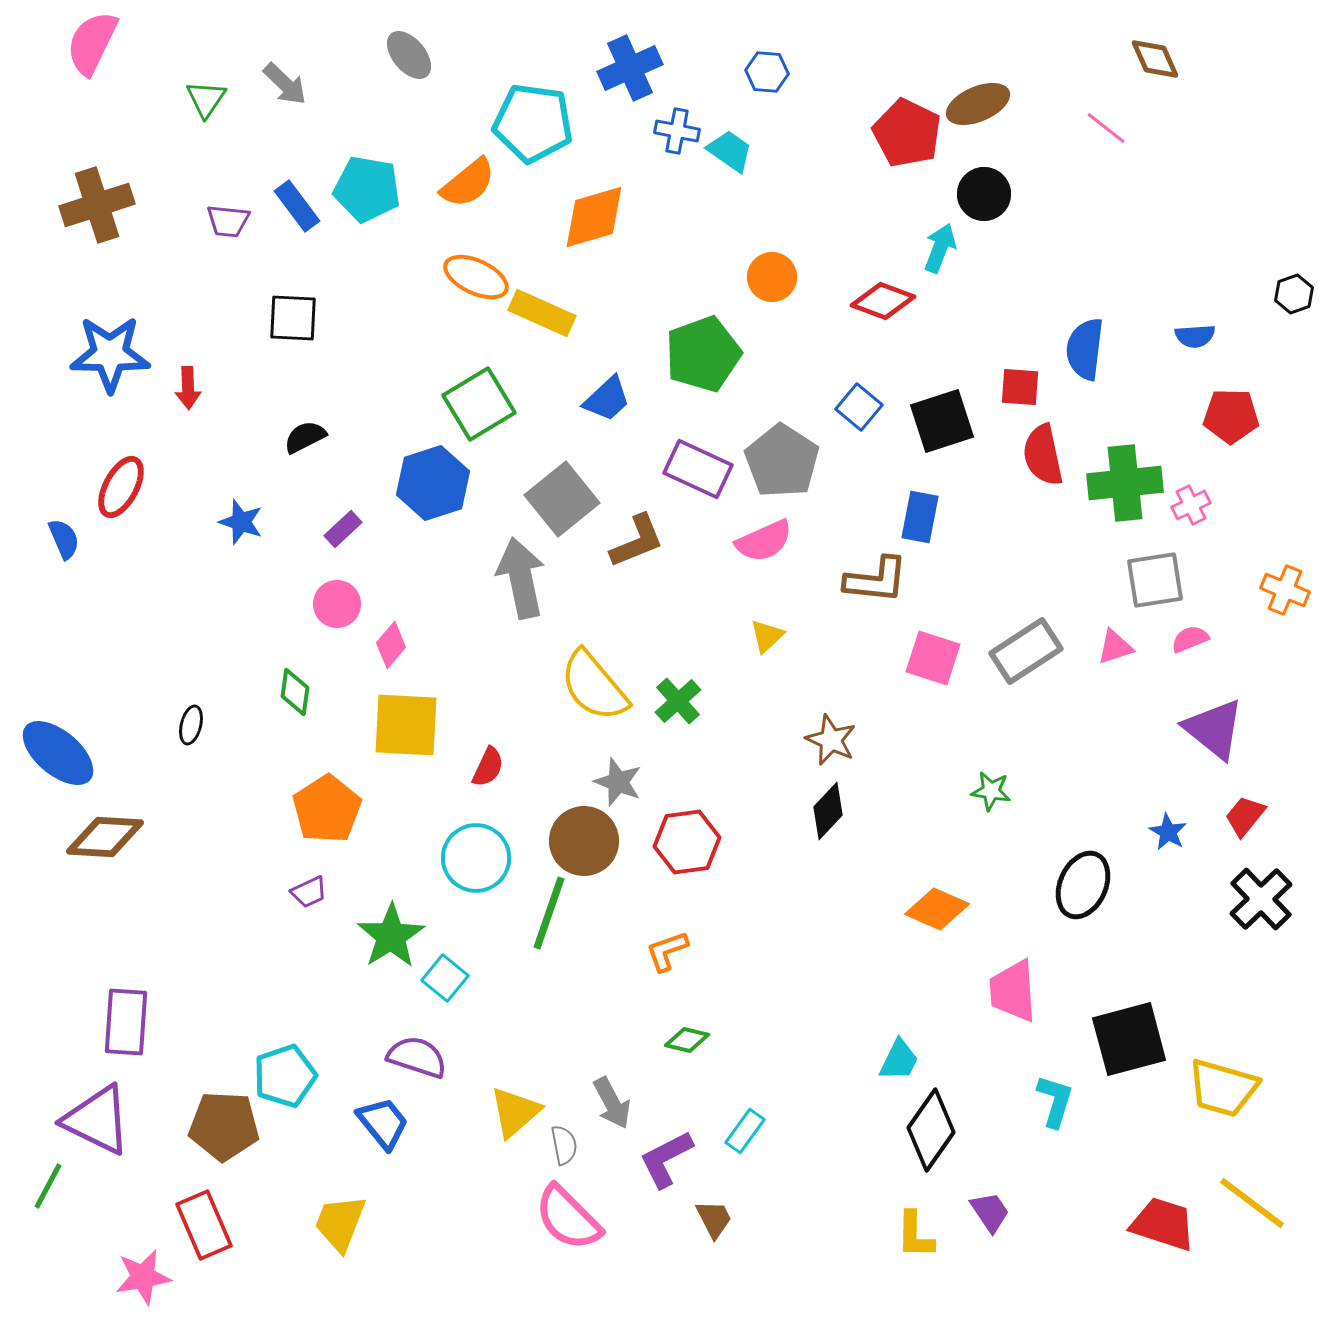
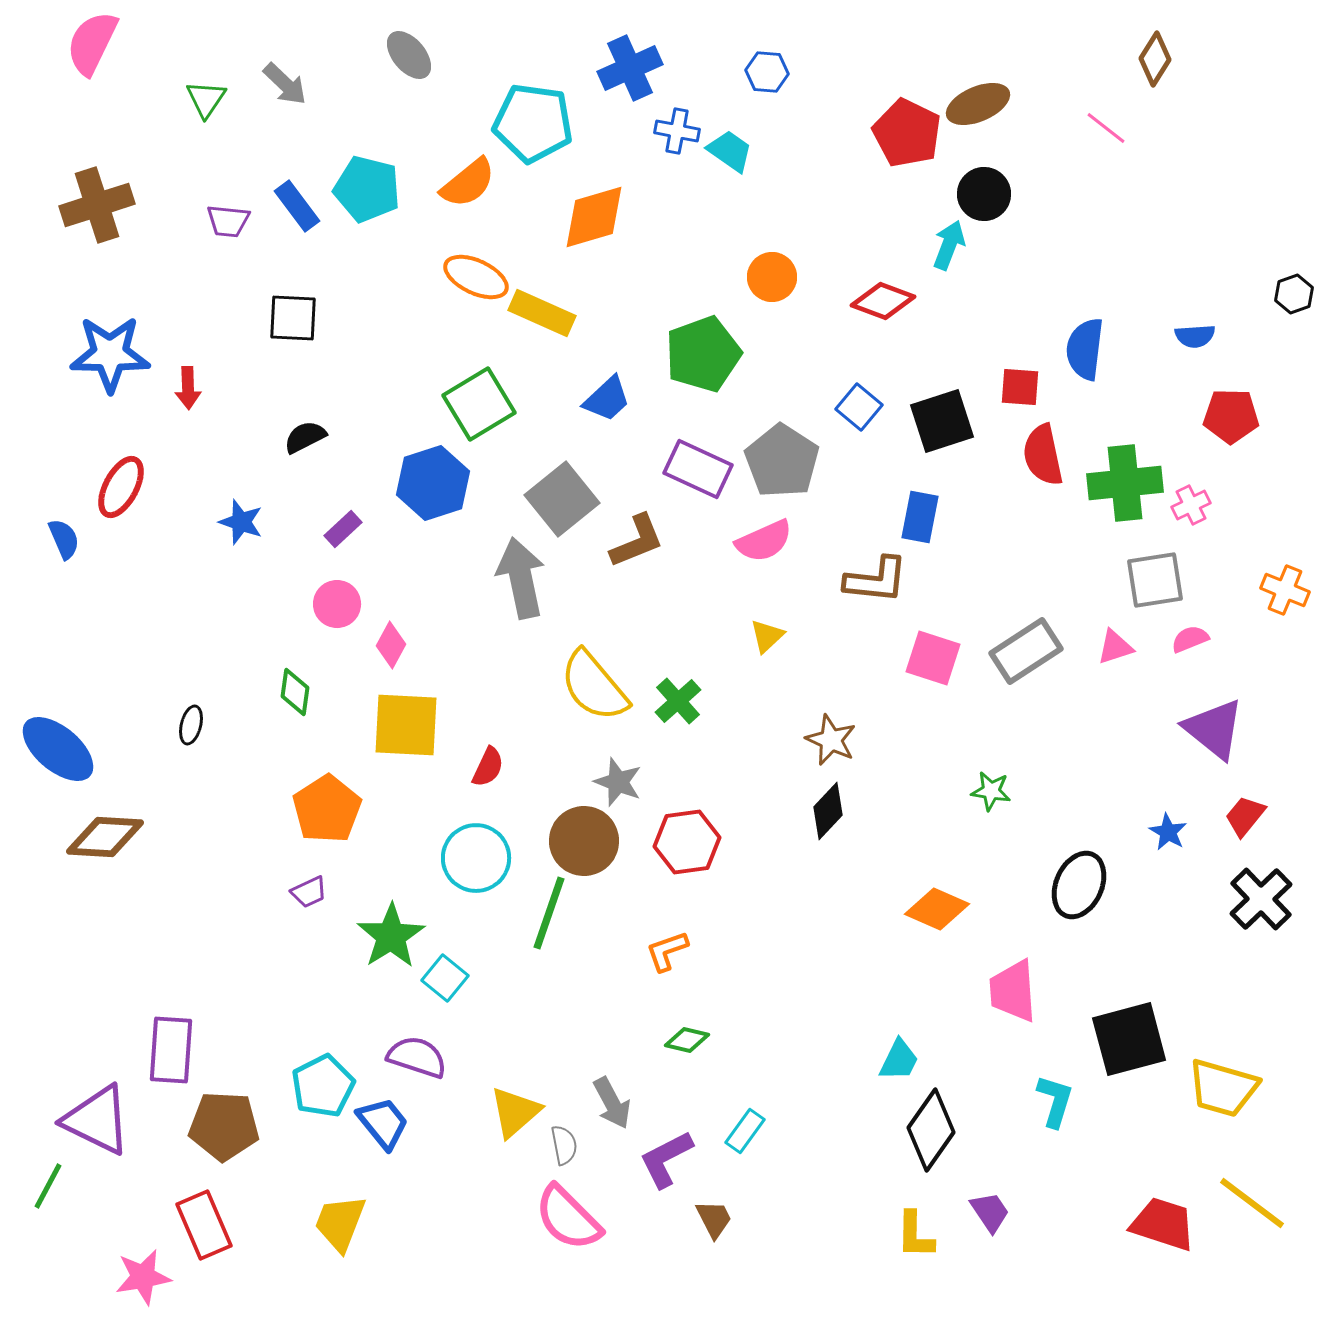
brown diamond at (1155, 59): rotated 56 degrees clockwise
cyan pentagon at (367, 189): rotated 4 degrees clockwise
cyan arrow at (940, 248): moved 9 px right, 3 px up
pink diamond at (391, 645): rotated 12 degrees counterclockwise
blue ellipse at (58, 753): moved 4 px up
black ellipse at (1083, 885): moved 4 px left
purple rectangle at (126, 1022): moved 45 px right, 28 px down
cyan pentagon at (285, 1076): moved 38 px right, 10 px down; rotated 8 degrees counterclockwise
